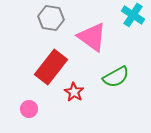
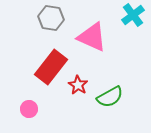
cyan cross: rotated 20 degrees clockwise
pink triangle: rotated 12 degrees counterclockwise
green semicircle: moved 6 px left, 20 px down
red star: moved 4 px right, 7 px up
